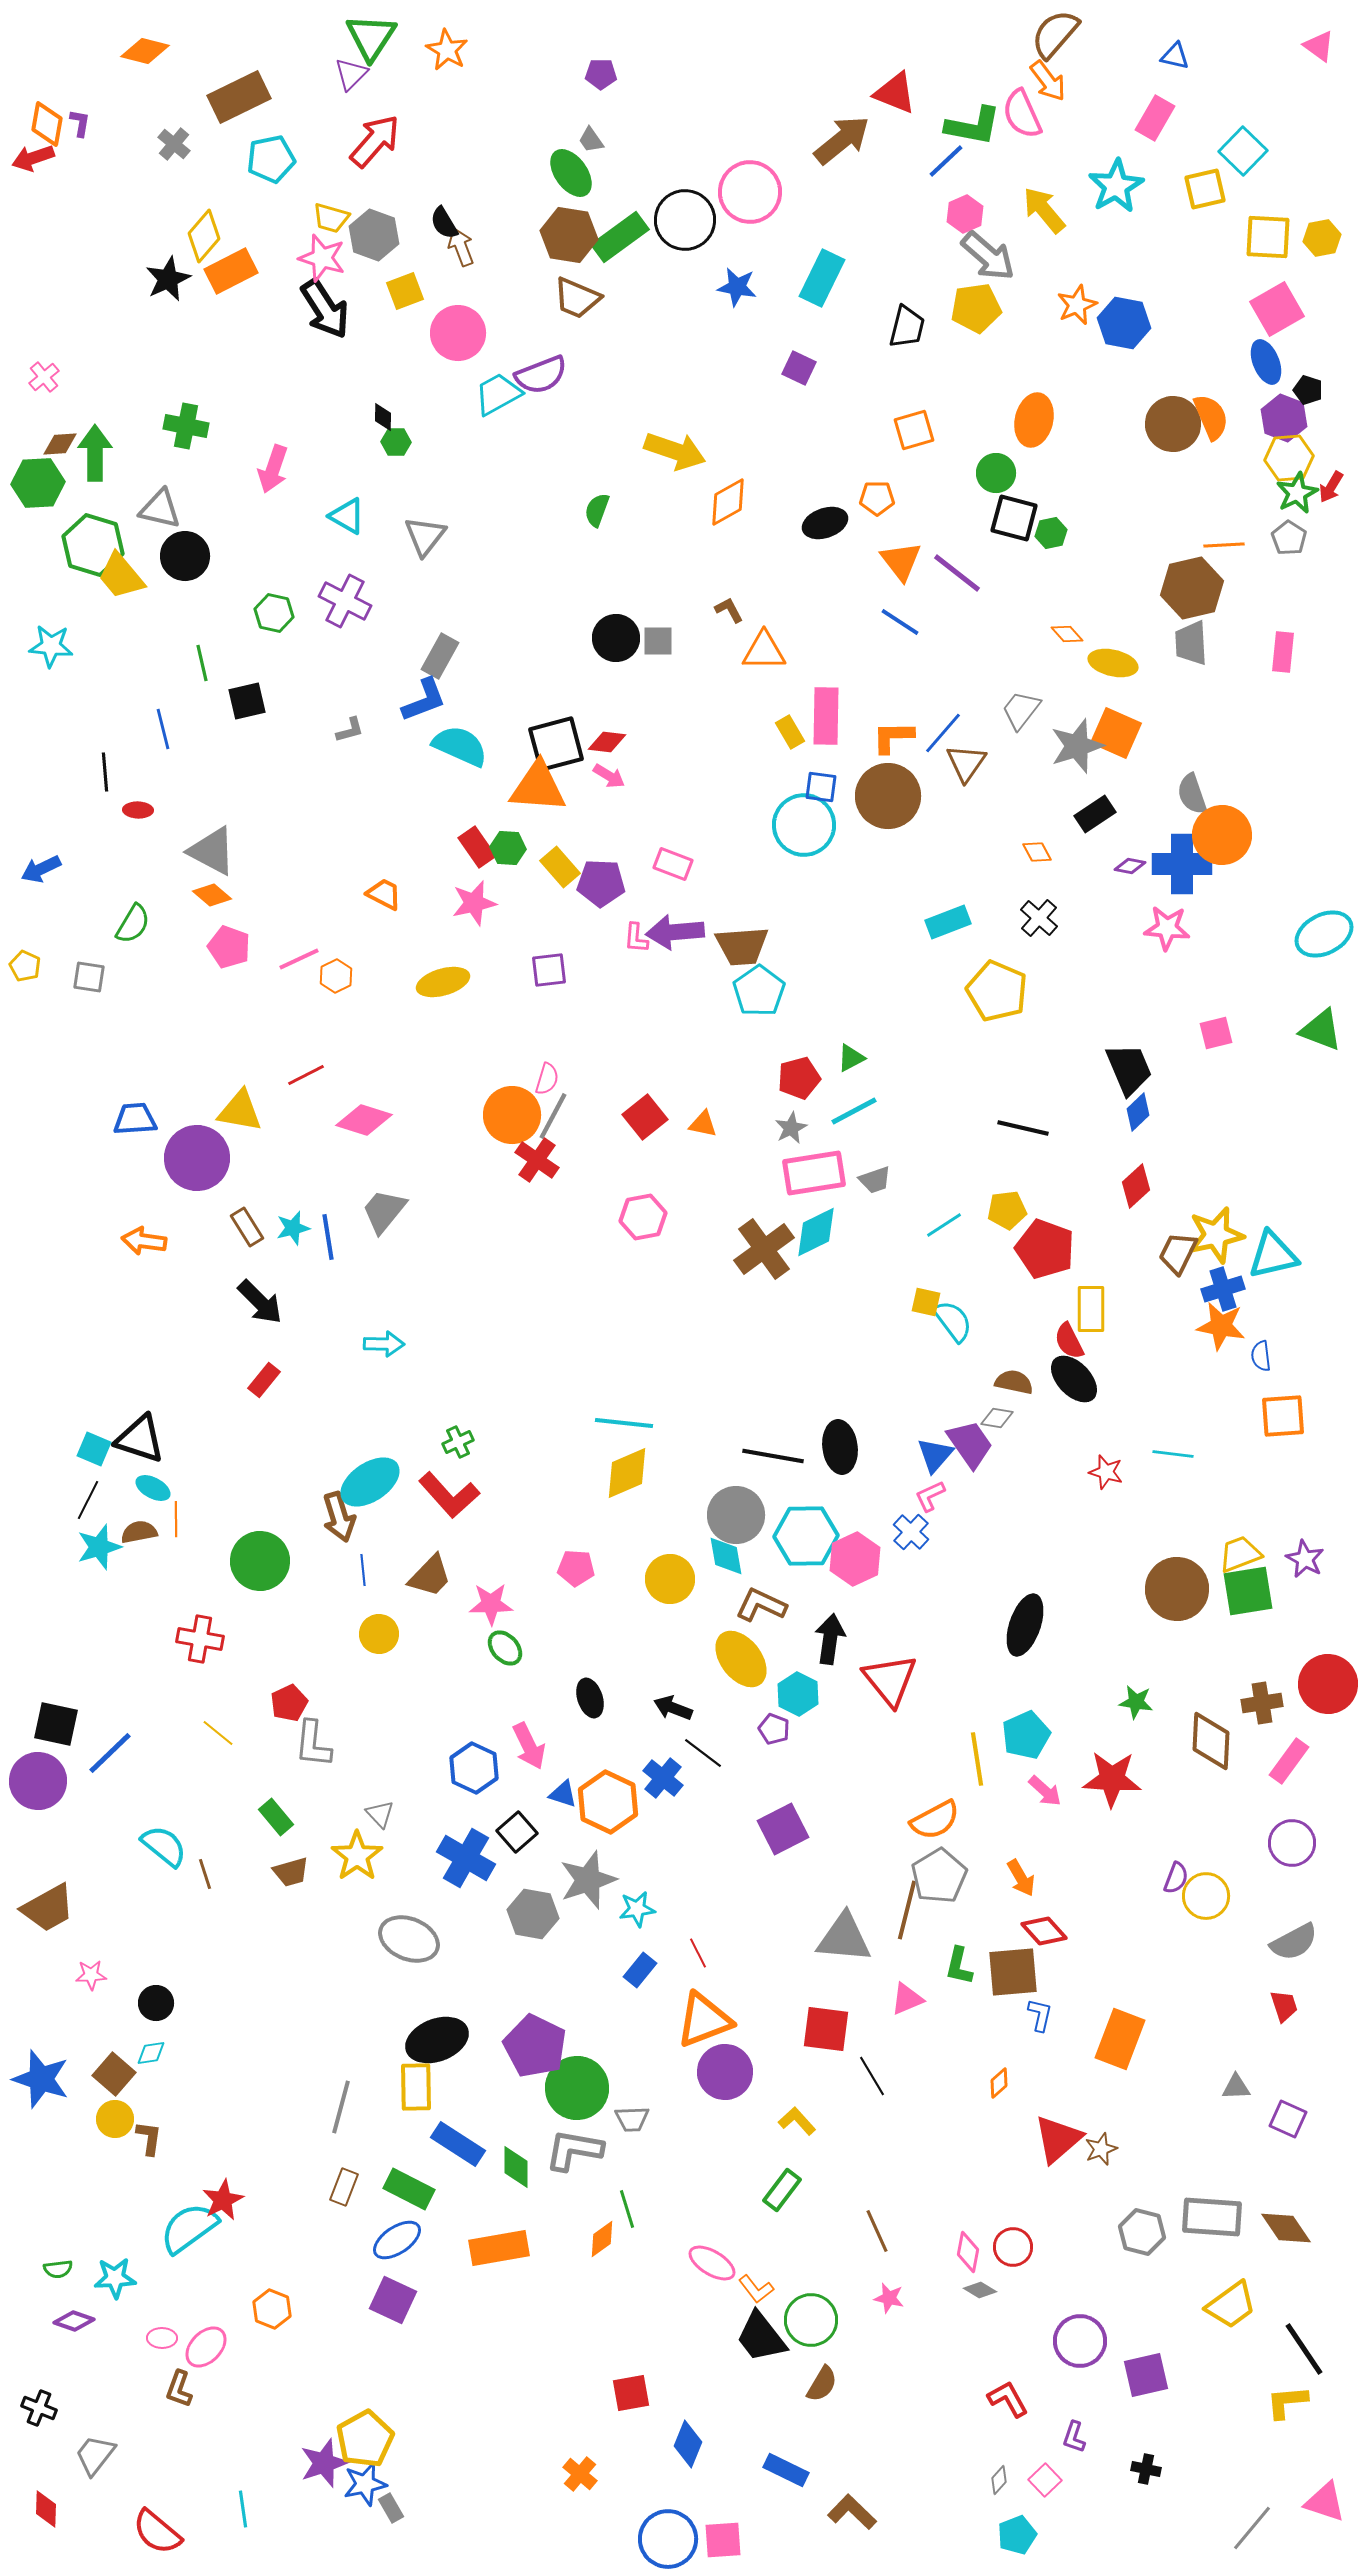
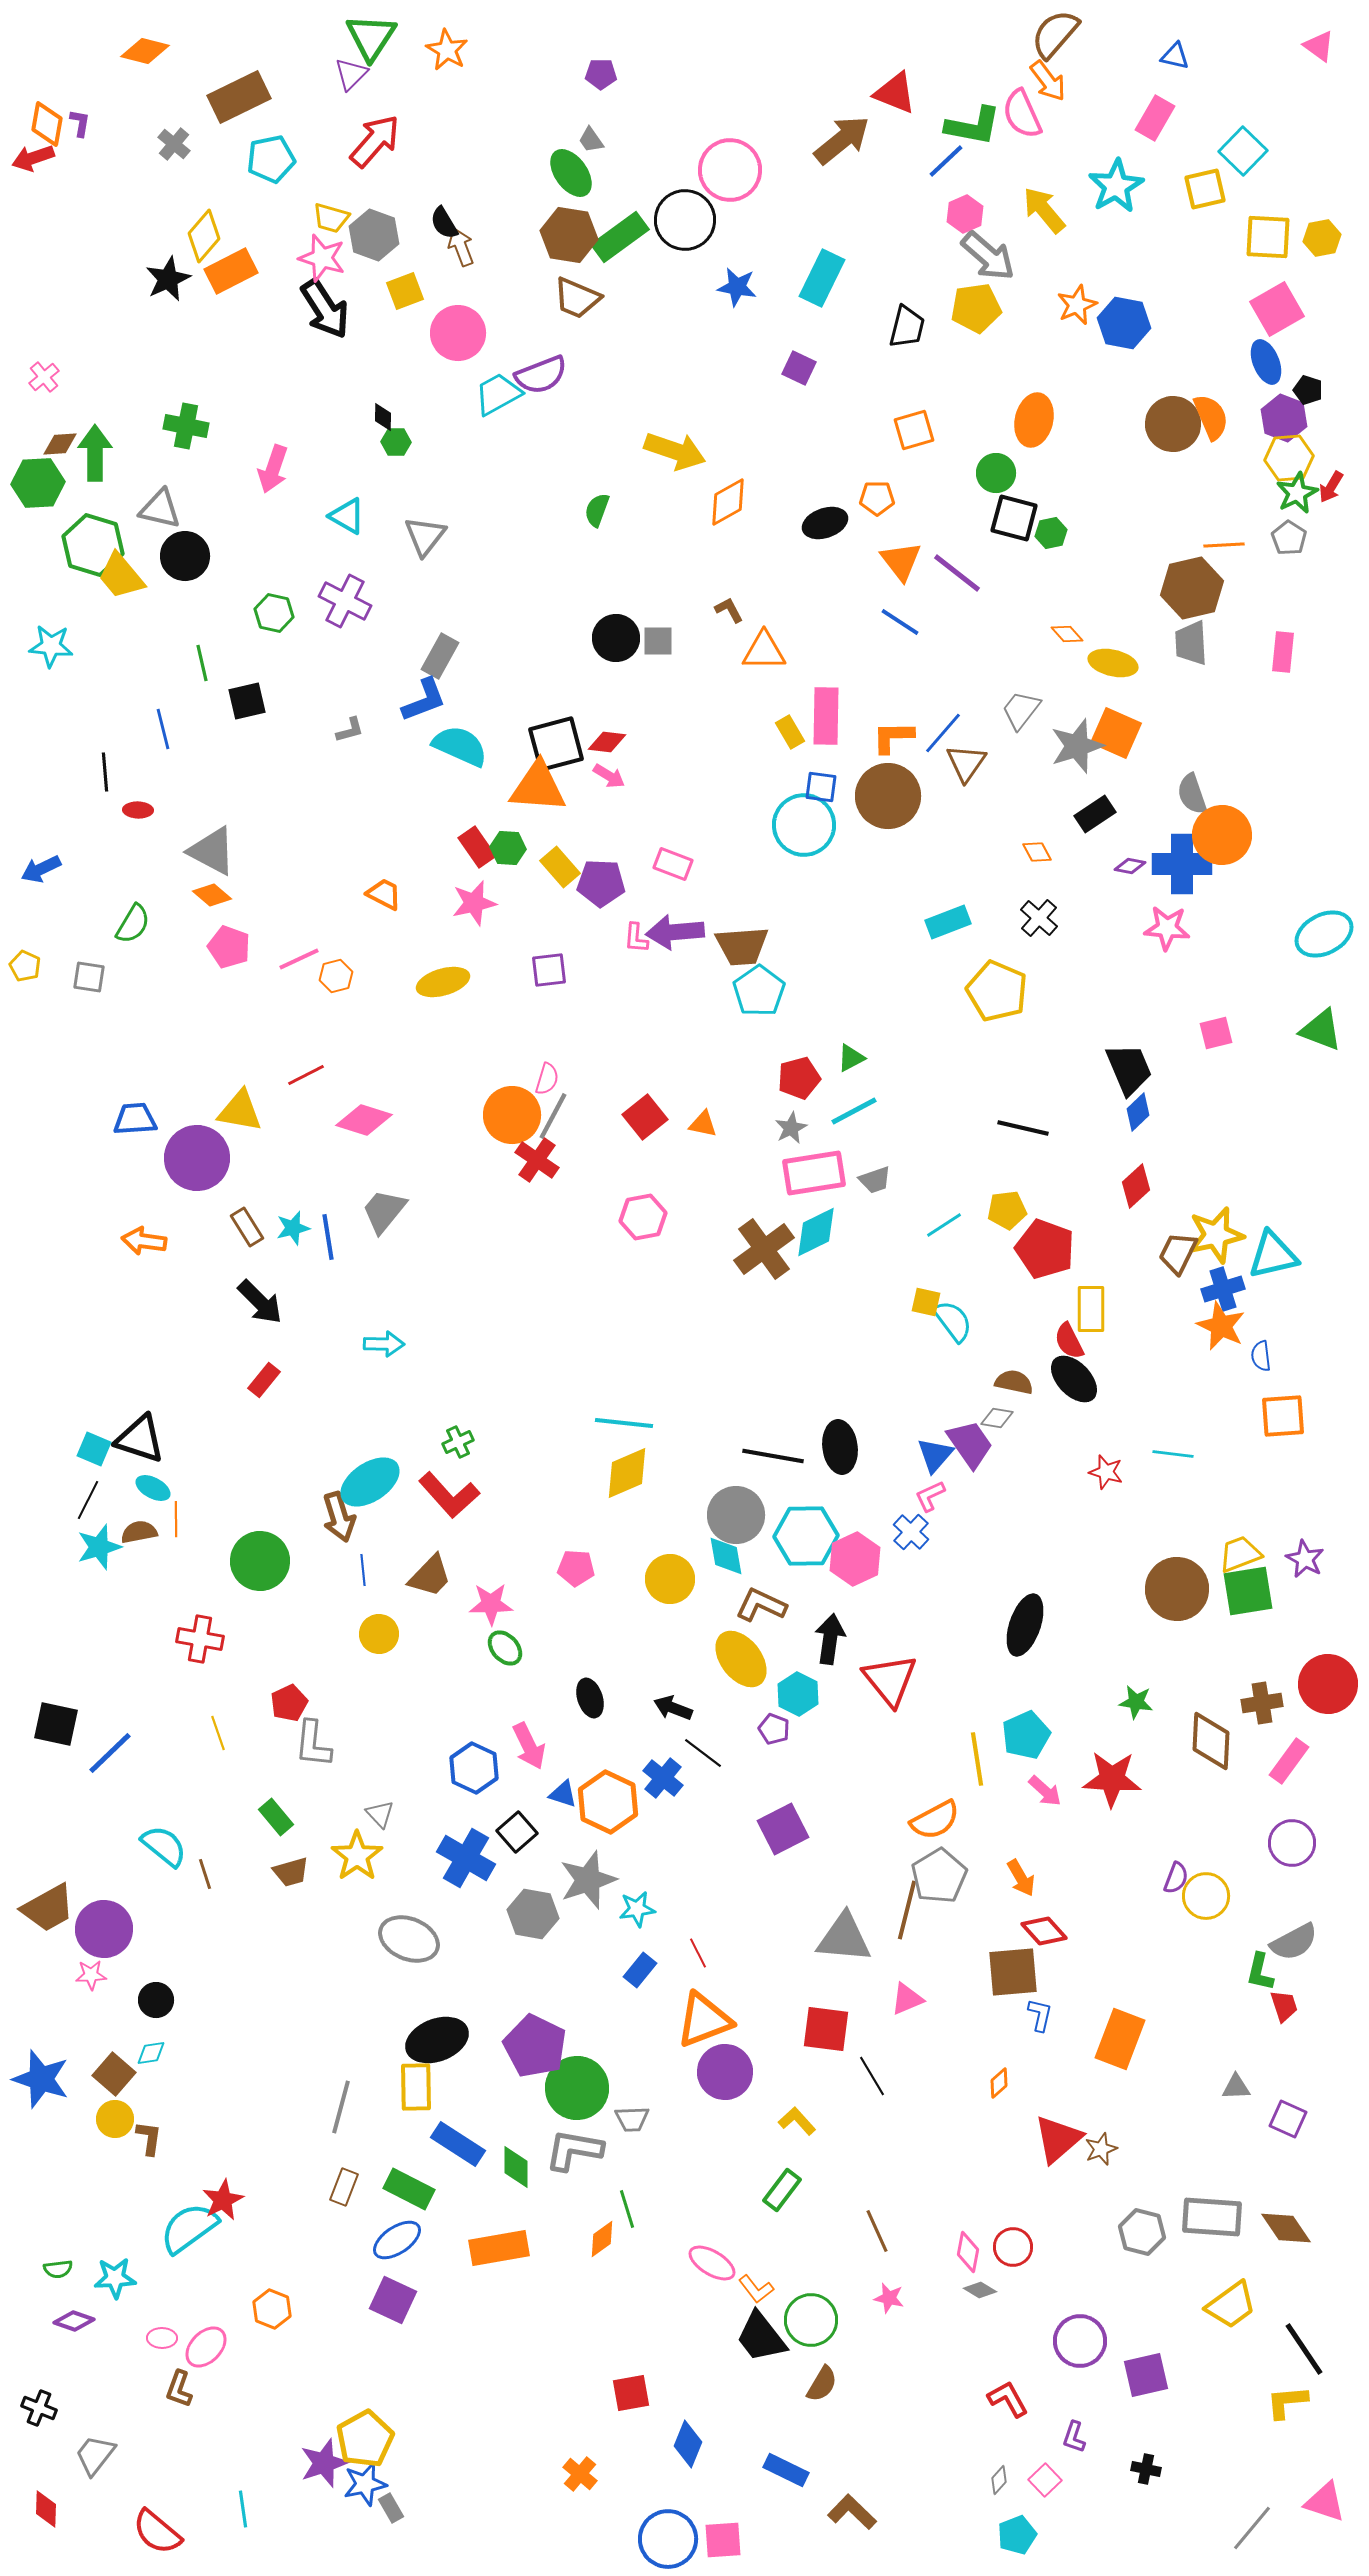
pink circle at (750, 192): moved 20 px left, 22 px up
orange hexagon at (336, 976): rotated 12 degrees clockwise
orange star at (1221, 1326): rotated 15 degrees clockwise
yellow line at (218, 1733): rotated 32 degrees clockwise
purple circle at (38, 1781): moved 66 px right, 148 px down
green L-shape at (959, 1966): moved 301 px right, 6 px down
black circle at (156, 2003): moved 3 px up
